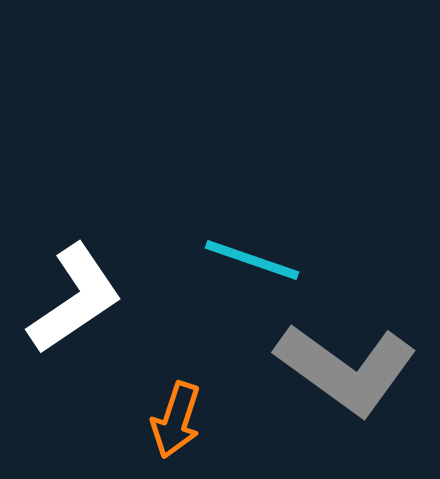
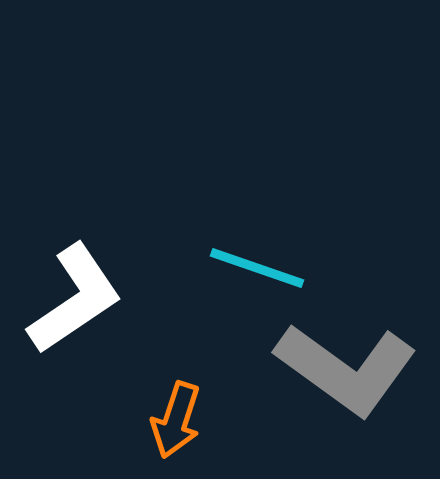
cyan line: moved 5 px right, 8 px down
